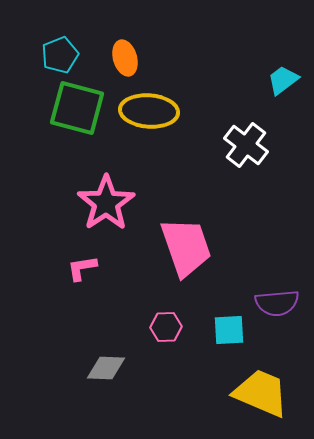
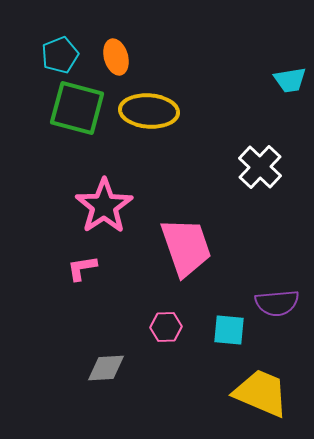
orange ellipse: moved 9 px left, 1 px up
cyan trapezoid: moved 7 px right; rotated 152 degrees counterclockwise
white cross: moved 14 px right, 22 px down; rotated 6 degrees clockwise
pink star: moved 2 px left, 3 px down
cyan square: rotated 8 degrees clockwise
gray diamond: rotated 6 degrees counterclockwise
